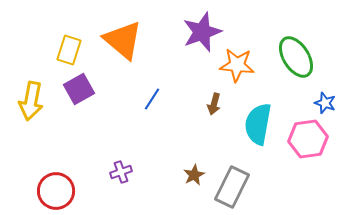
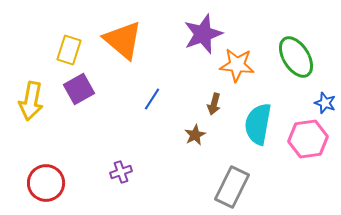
purple star: moved 1 px right, 2 px down
brown star: moved 1 px right, 40 px up
red circle: moved 10 px left, 8 px up
